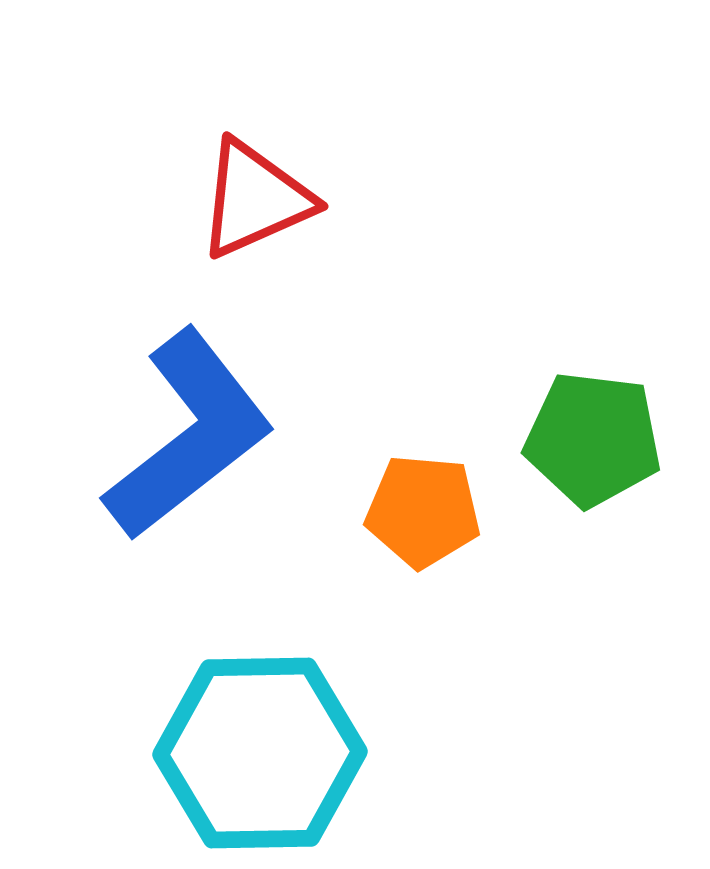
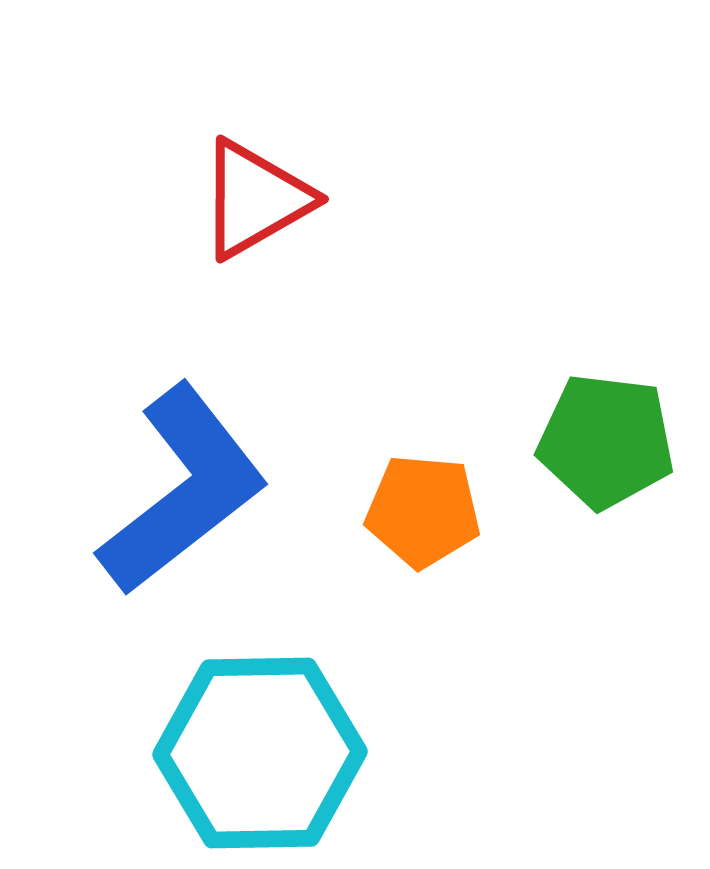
red triangle: rotated 6 degrees counterclockwise
blue L-shape: moved 6 px left, 55 px down
green pentagon: moved 13 px right, 2 px down
